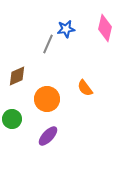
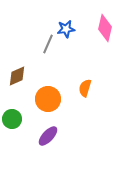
orange semicircle: rotated 54 degrees clockwise
orange circle: moved 1 px right
